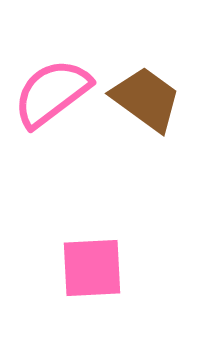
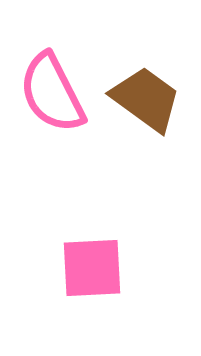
pink semicircle: rotated 80 degrees counterclockwise
